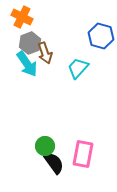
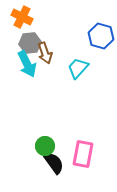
gray hexagon: rotated 15 degrees clockwise
cyan arrow: rotated 8 degrees clockwise
